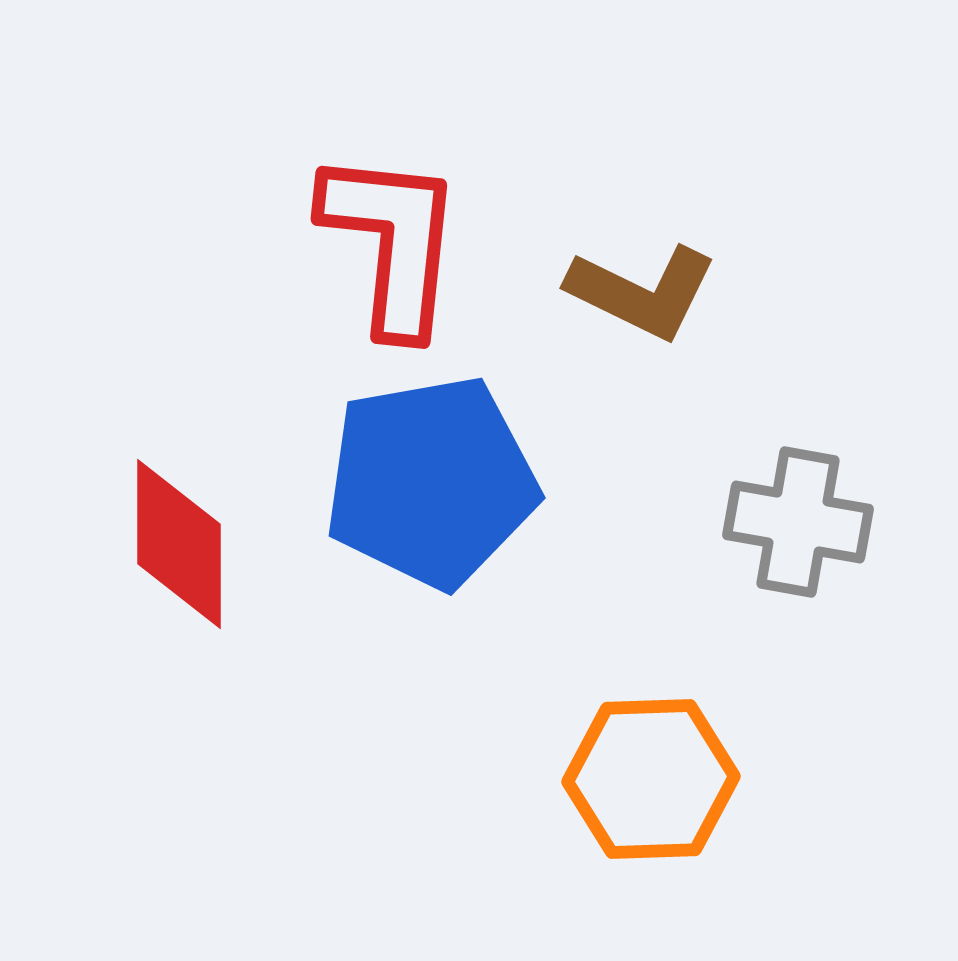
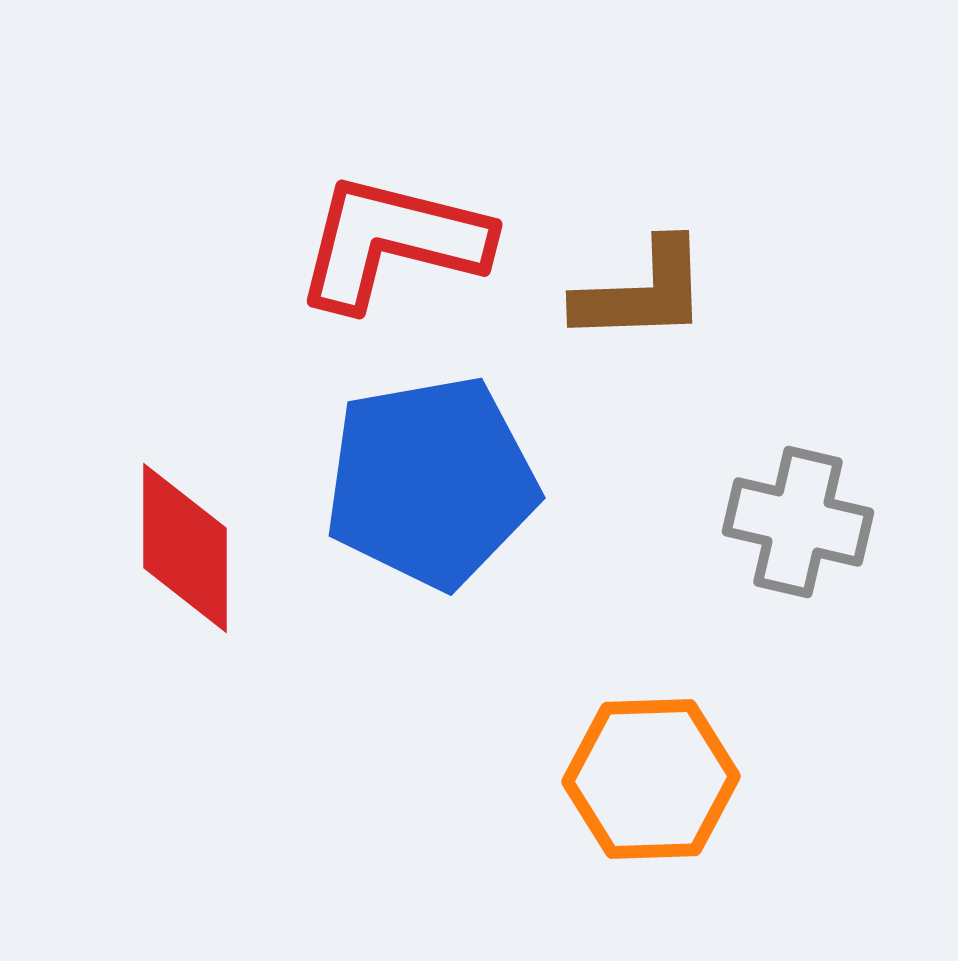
red L-shape: rotated 82 degrees counterclockwise
brown L-shape: rotated 28 degrees counterclockwise
gray cross: rotated 3 degrees clockwise
red diamond: moved 6 px right, 4 px down
